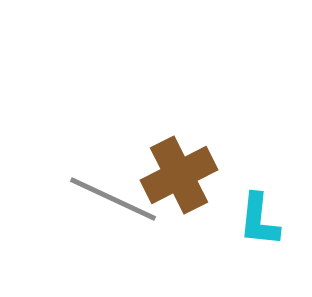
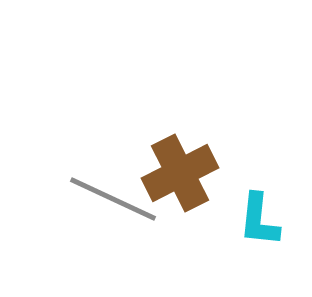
brown cross: moved 1 px right, 2 px up
